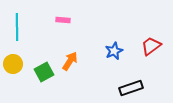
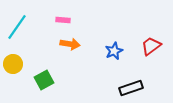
cyan line: rotated 36 degrees clockwise
orange arrow: moved 17 px up; rotated 66 degrees clockwise
green square: moved 8 px down
